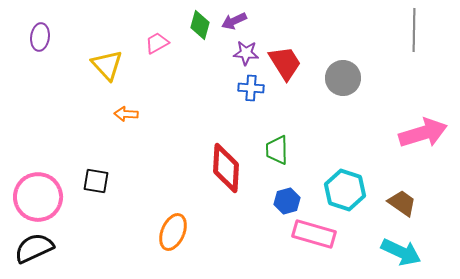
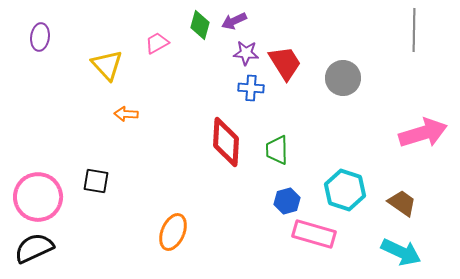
red diamond: moved 26 px up
